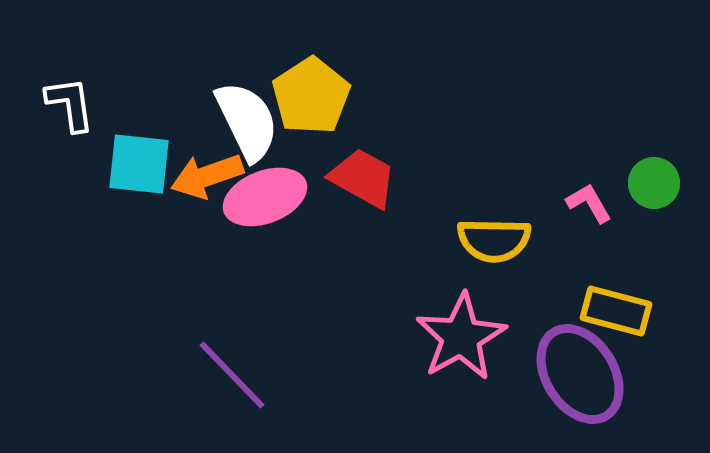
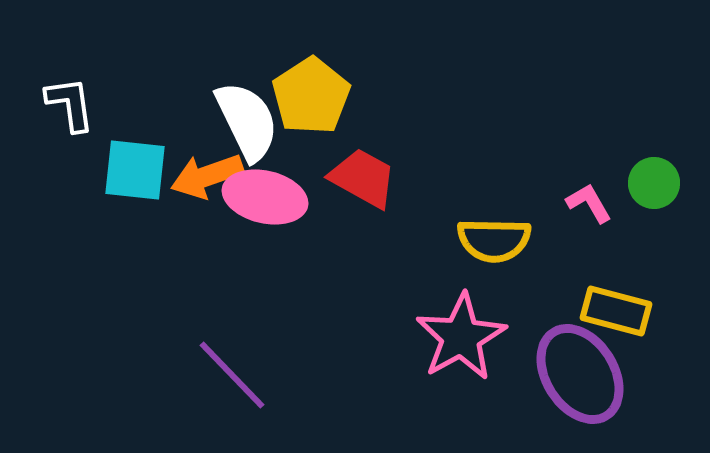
cyan square: moved 4 px left, 6 px down
pink ellipse: rotated 34 degrees clockwise
